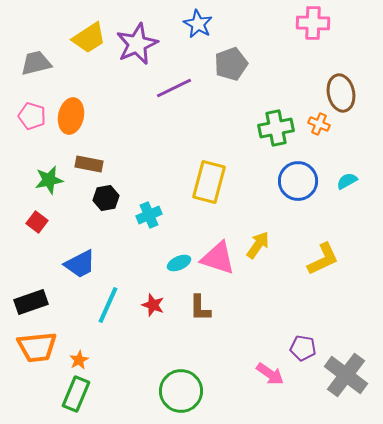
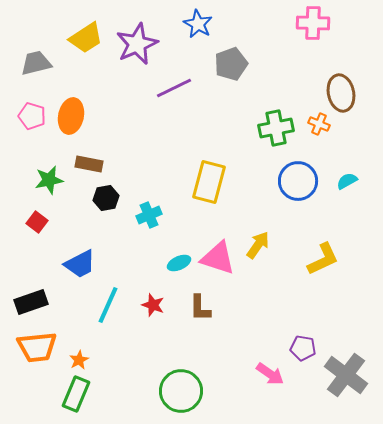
yellow trapezoid: moved 3 px left
